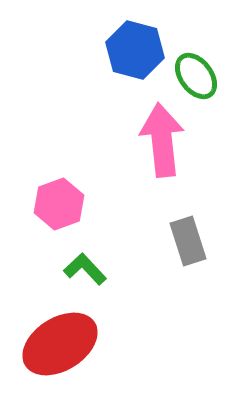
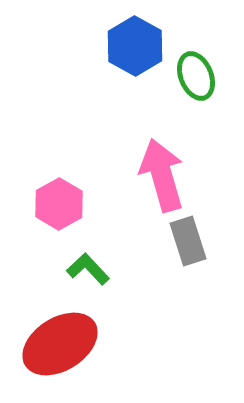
blue hexagon: moved 4 px up; rotated 14 degrees clockwise
green ellipse: rotated 15 degrees clockwise
pink arrow: moved 35 px down; rotated 10 degrees counterclockwise
pink hexagon: rotated 9 degrees counterclockwise
green L-shape: moved 3 px right
